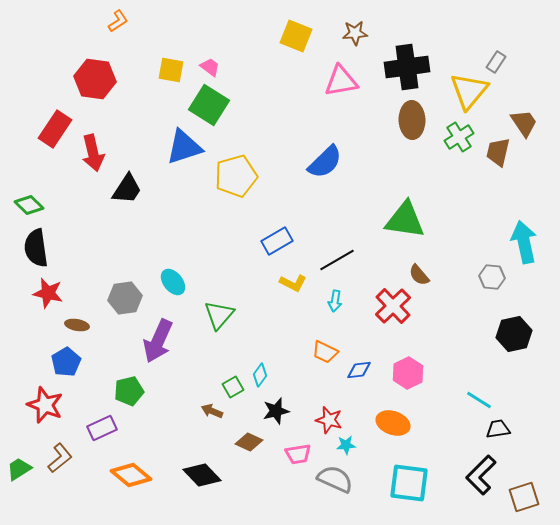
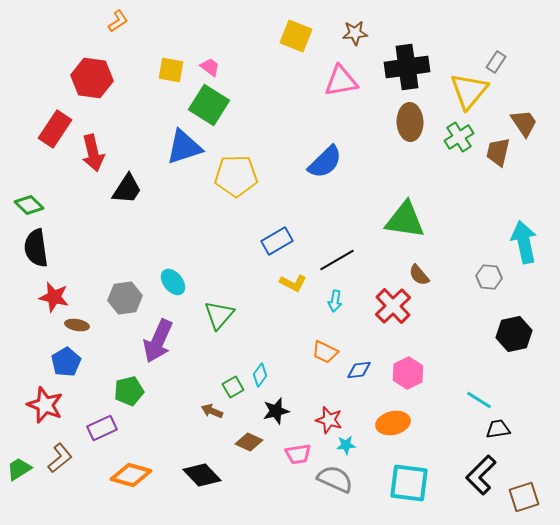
red hexagon at (95, 79): moved 3 px left, 1 px up
brown ellipse at (412, 120): moved 2 px left, 2 px down
yellow pentagon at (236, 176): rotated 15 degrees clockwise
gray hexagon at (492, 277): moved 3 px left
red star at (48, 293): moved 6 px right, 4 px down
orange ellipse at (393, 423): rotated 32 degrees counterclockwise
orange diamond at (131, 475): rotated 24 degrees counterclockwise
